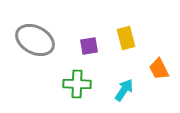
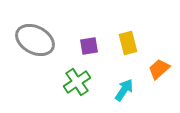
yellow rectangle: moved 2 px right, 5 px down
orange trapezoid: rotated 75 degrees clockwise
green cross: moved 2 px up; rotated 36 degrees counterclockwise
